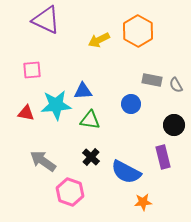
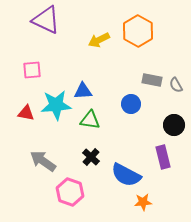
blue semicircle: moved 3 px down
